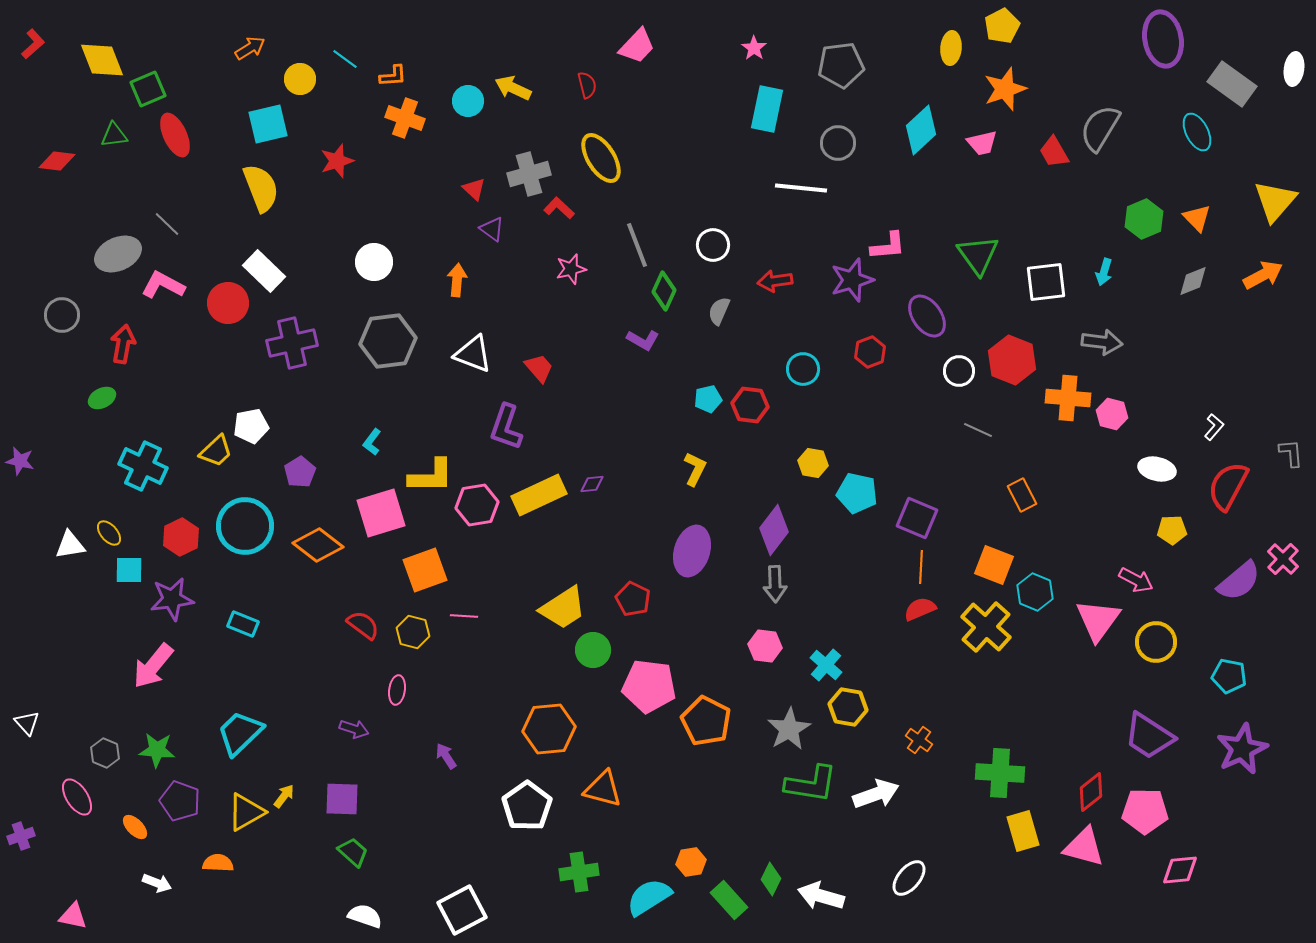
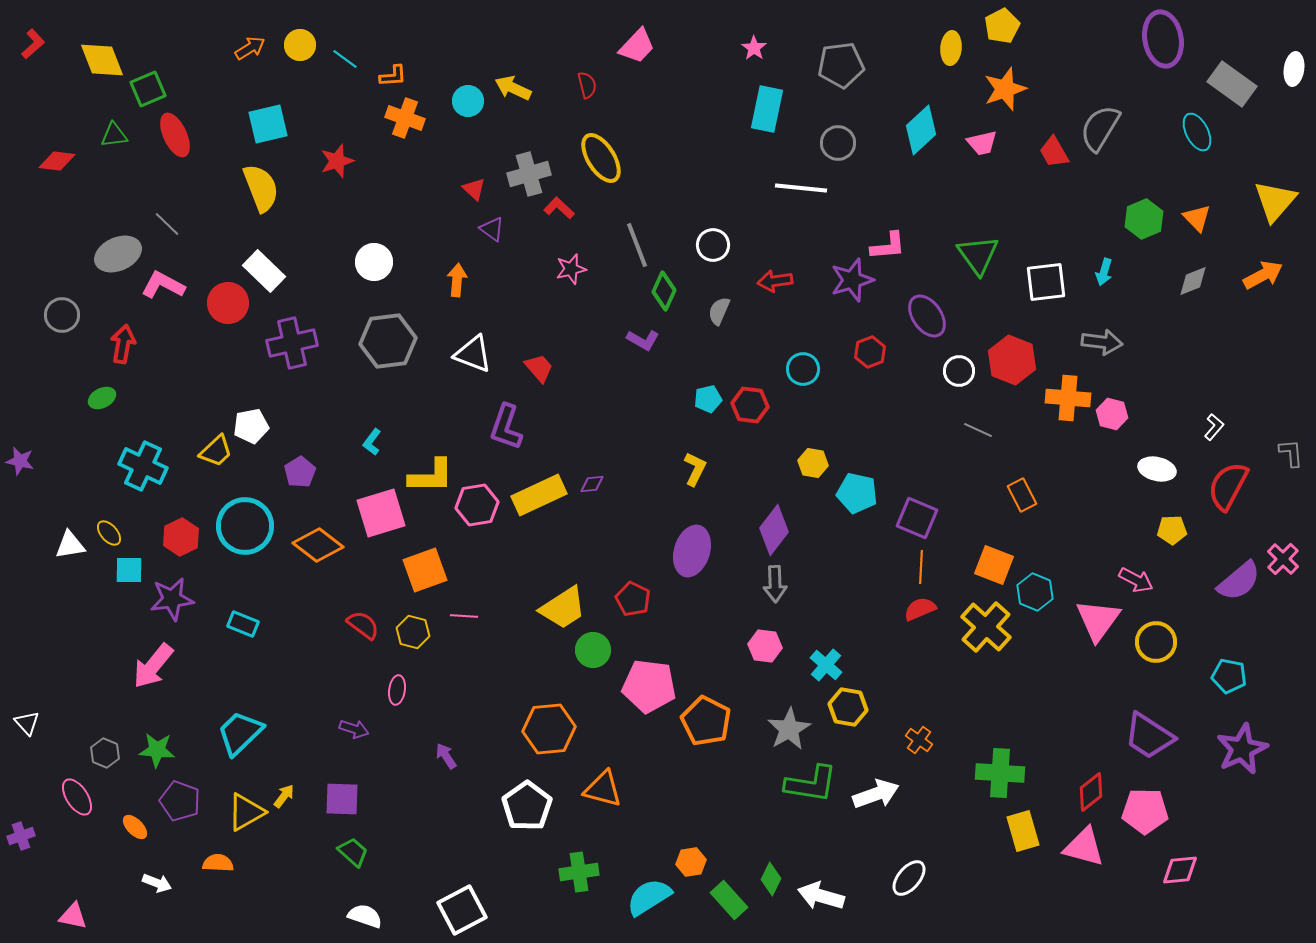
yellow circle at (300, 79): moved 34 px up
